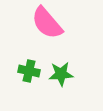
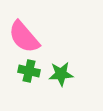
pink semicircle: moved 23 px left, 14 px down
